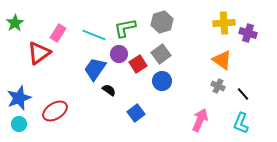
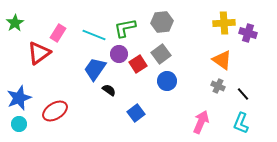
gray hexagon: rotated 10 degrees clockwise
blue circle: moved 5 px right
pink arrow: moved 1 px right, 2 px down
